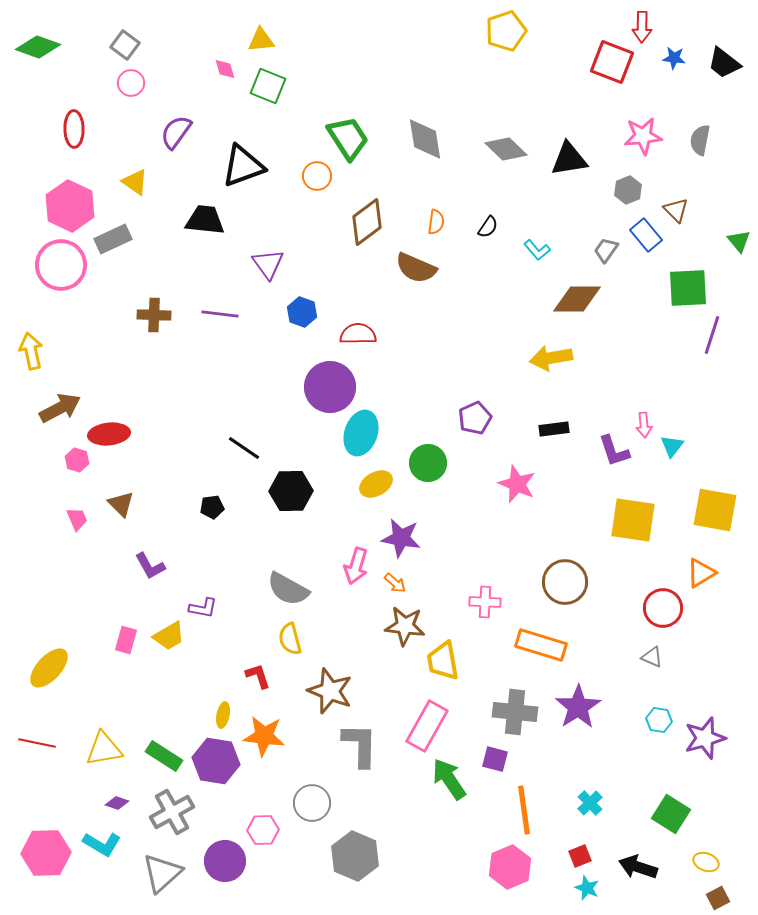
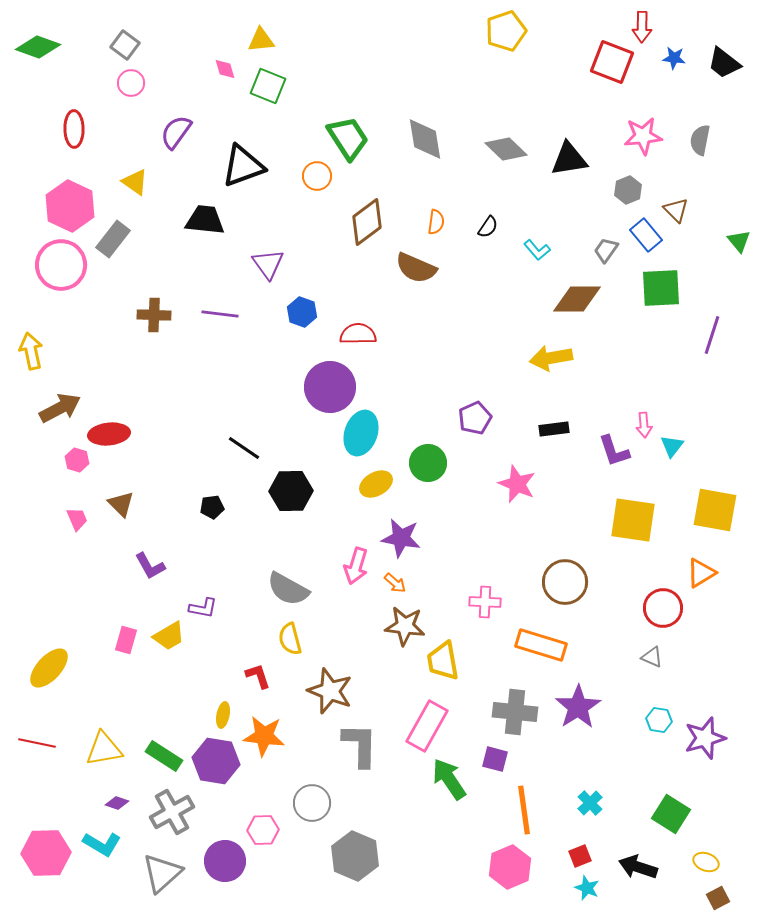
gray rectangle at (113, 239): rotated 27 degrees counterclockwise
green square at (688, 288): moved 27 px left
